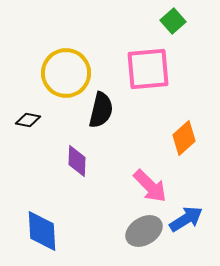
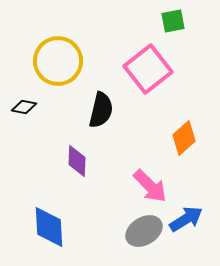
green square: rotated 30 degrees clockwise
pink square: rotated 33 degrees counterclockwise
yellow circle: moved 8 px left, 12 px up
black diamond: moved 4 px left, 13 px up
blue diamond: moved 7 px right, 4 px up
